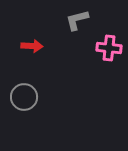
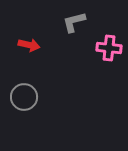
gray L-shape: moved 3 px left, 2 px down
red arrow: moved 3 px left, 1 px up; rotated 10 degrees clockwise
